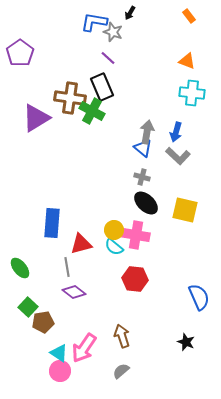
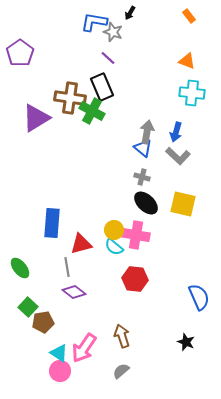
yellow square: moved 2 px left, 6 px up
